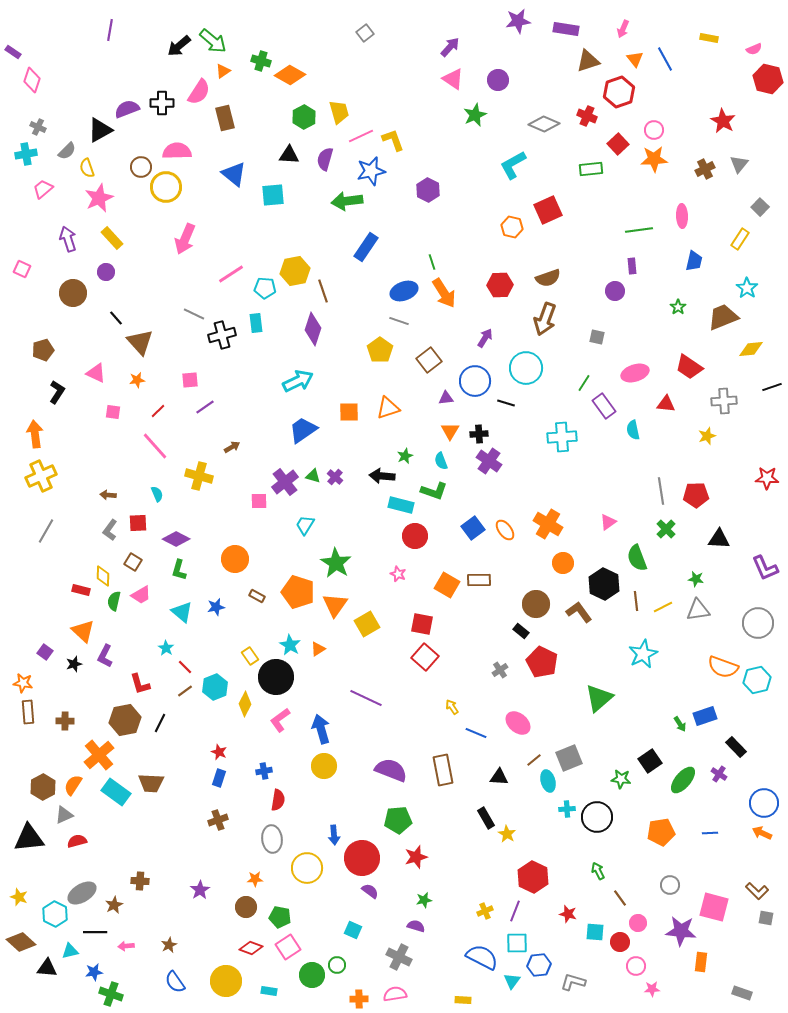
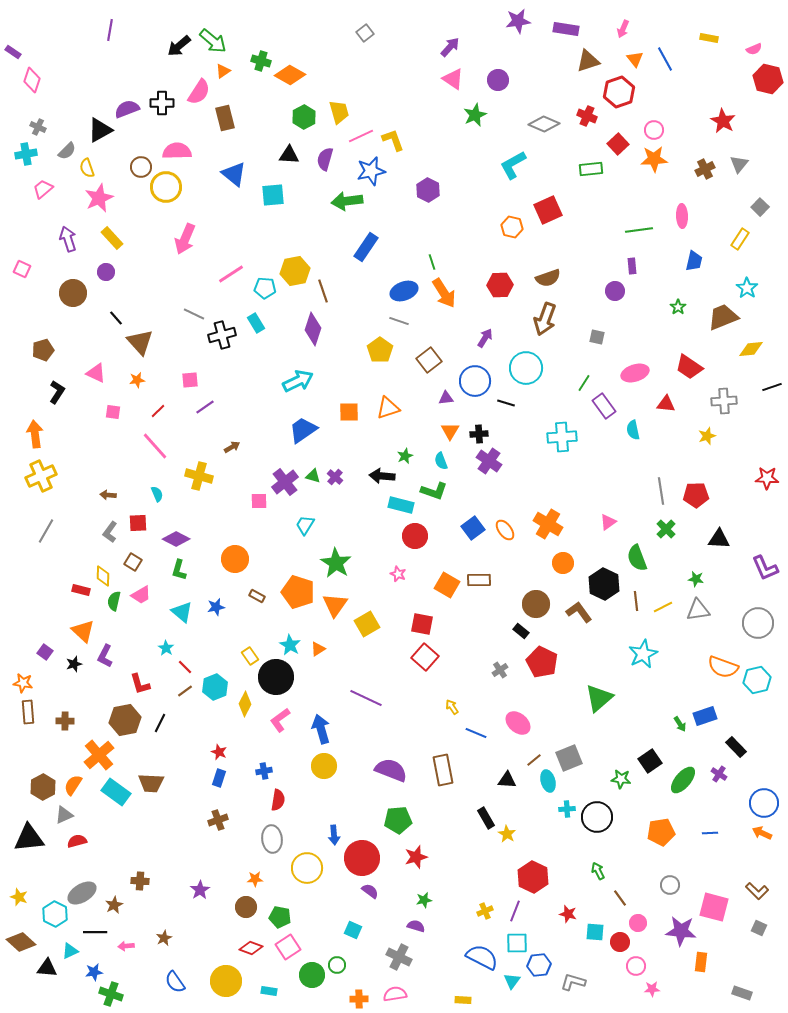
cyan rectangle at (256, 323): rotated 24 degrees counterclockwise
gray L-shape at (110, 530): moved 2 px down
black triangle at (499, 777): moved 8 px right, 3 px down
gray square at (766, 918): moved 7 px left, 10 px down; rotated 14 degrees clockwise
brown star at (169, 945): moved 5 px left, 7 px up
cyan triangle at (70, 951): rotated 12 degrees counterclockwise
